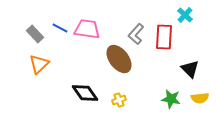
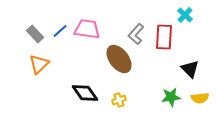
blue line: moved 3 px down; rotated 70 degrees counterclockwise
green star: moved 2 px up; rotated 18 degrees counterclockwise
